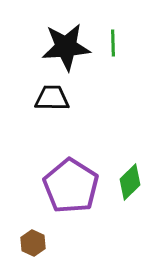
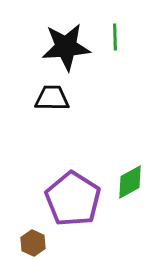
green line: moved 2 px right, 6 px up
green diamond: rotated 15 degrees clockwise
purple pentagon: moved 2 px right, 13 px down
